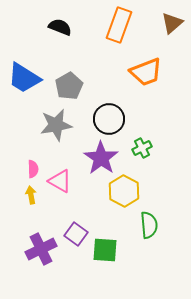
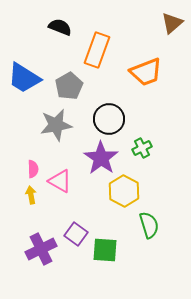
orange rectangle: moved 22 px left, 25 px down
green semicircle: rotated 12 degrees counterclockwise
